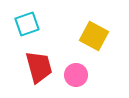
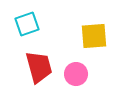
yellow square: rotated 32 degrees counterclockwise
pink circle: moved 1 px up
